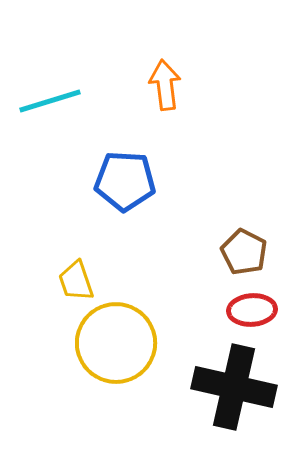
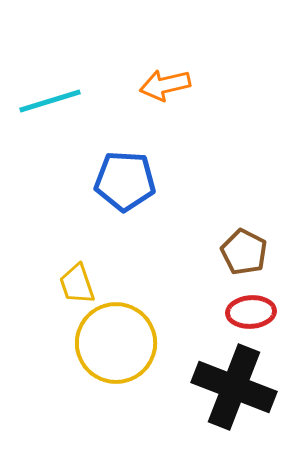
orange arrow: rotated 96 degrees counterclockwise
yellow trapezoid: moved 1 px right, 3 px down
red ellipse: moved 1 px left, 2 px down
black cross: rotated 8 degrees clockwise
